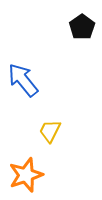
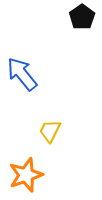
black pentagon: moved 10 px up
blue arrow: moved 1 px left, 6 px up
